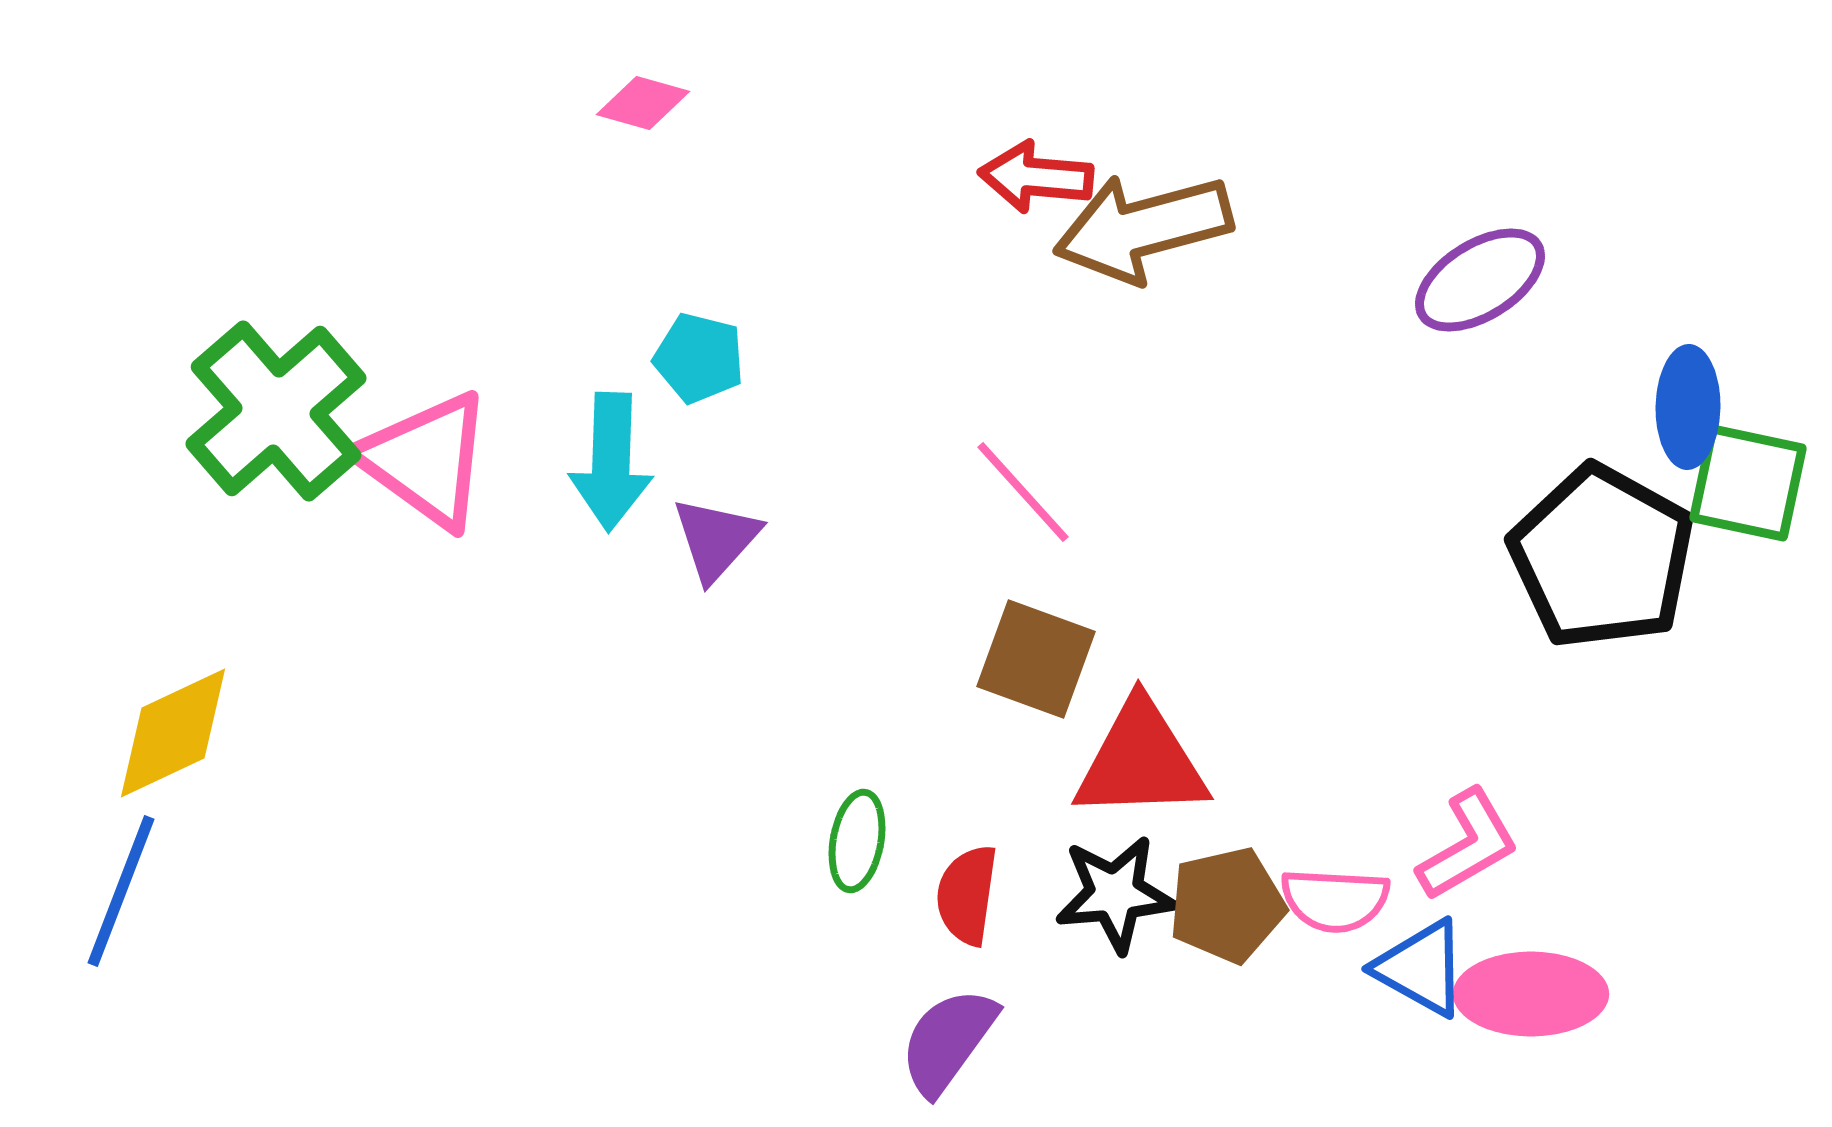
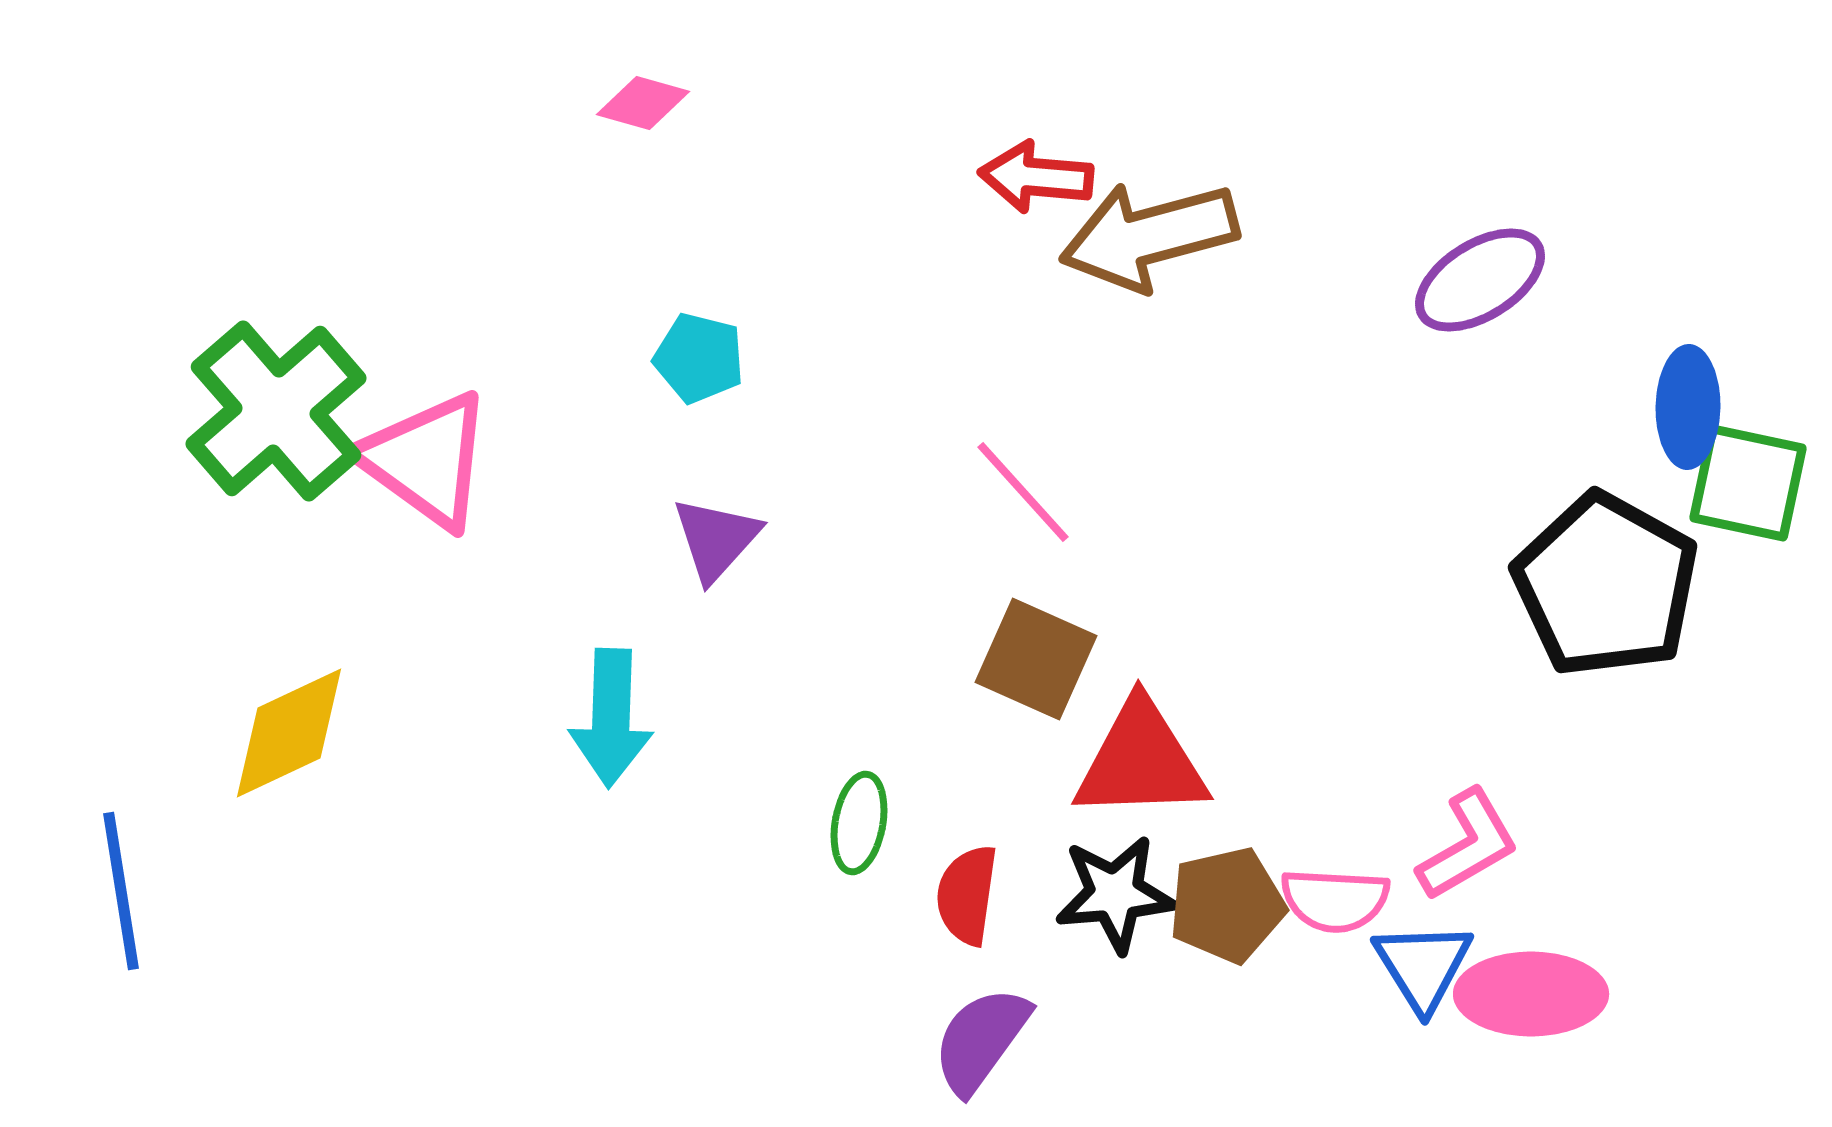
brown arrow: moved 6 px right, 8 px down
cyan arrow: moved 256 px down
black pentagon: moved 4 px right, 28 px down
brown square: rotated 4 degrees clockwise
yellow diamond: moved 116 px right
green ellipse: moved 2 px right, 18 px up
blue line: rotated 30 degrees counterclockwise
blue triangle: moved 2 px right, 2 px up; rotated 29 degrees clockwise
purple semicircle: moved 33 px right, 1 px up
